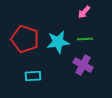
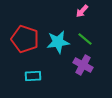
pink arrow: moved 2 px left, 1 px up
green line: rotated 42 degrees clockwise
